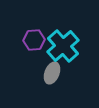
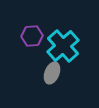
purple hexagon: moved 2 px left, 4 px up
